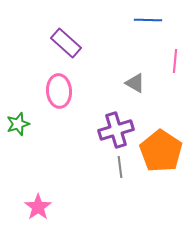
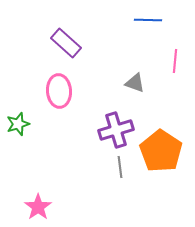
gray triangle: rotated 10 degrees counterclockwise
